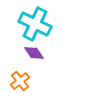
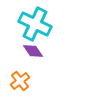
purple diamond: moved 1 px left, 2 px up
